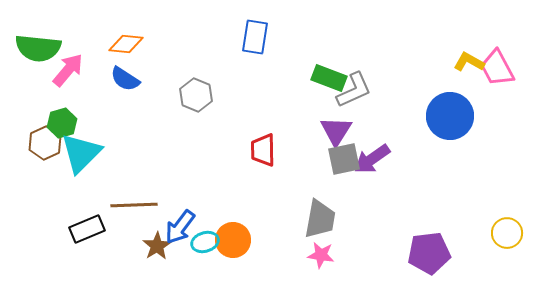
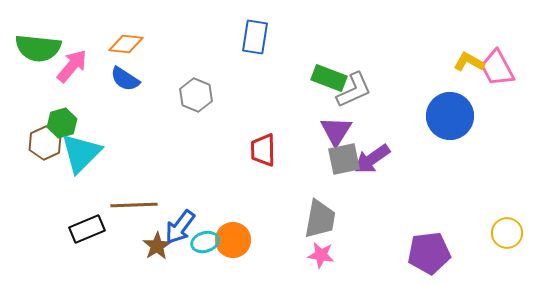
pink arrow: moved 4 px right, 4 px up
